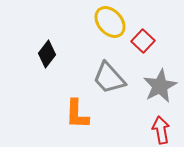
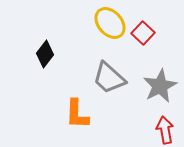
yellow ellipse: moved 1 px down
red square: moved 8 px up
black diamond: moved 2 px left
gray trapezoid: rotated 6 degrees counterclockwise
red arrow: moved 4 px right
